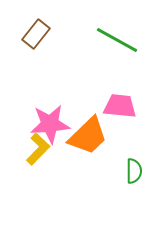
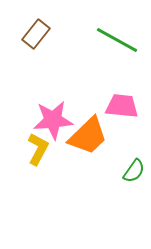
pink trapezoid: moved 2 px right
pink star: moved 3 px right, 4 px up
yellow L-shape: rotated 16 degrees counterclockwise
green semicircle: rotated 35 degrees clockwise
